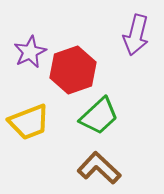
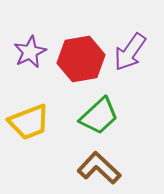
purple arrow: moved 6 px left, 17 px down; rotated 21 degrees clockwise
red hexagon: moved 8 px right, 11 px up; rotated 9 degrees clockwise
